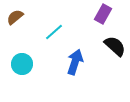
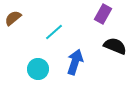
brown semicircle: moved 2 px left, 1 px down
black semicircle: rotated 20 degrees counterclockwise
cyan circle: moved 16 px right, 5 px down
